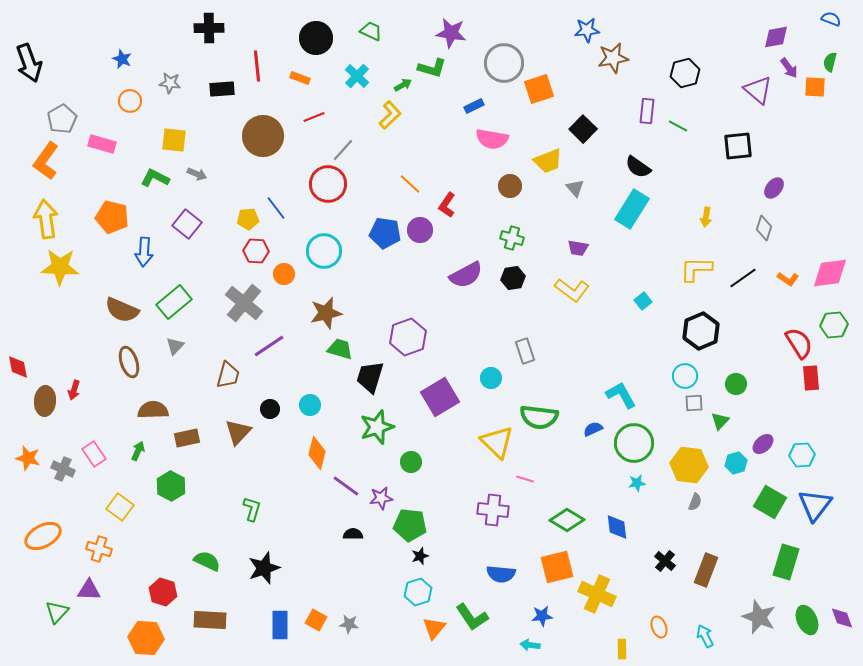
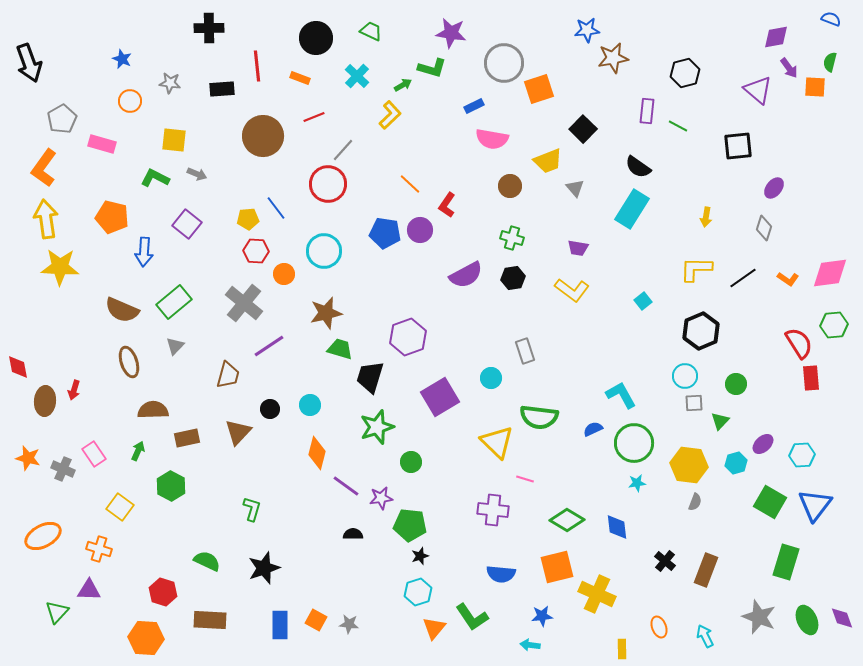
orange L-shape at (46, 161): moved 2 px left, 7 px down
